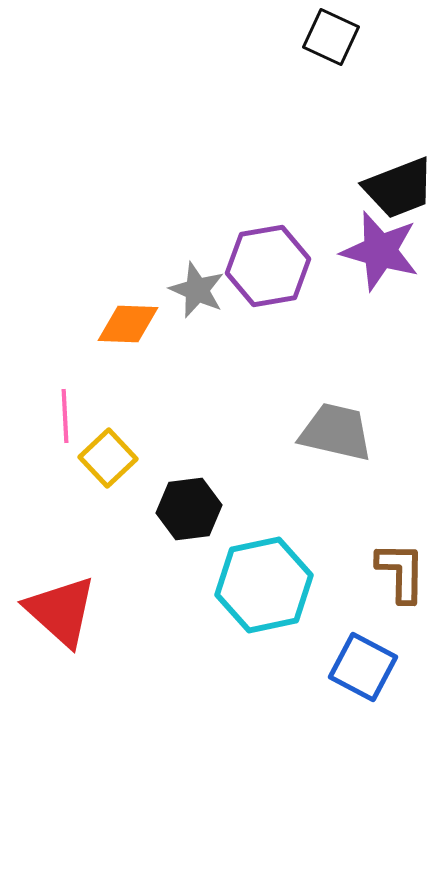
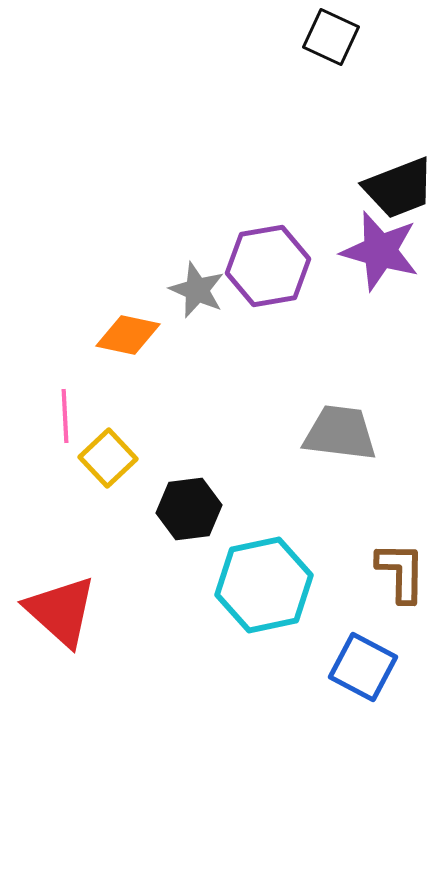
orange diamond: moved 11 px down; rotated 10 degrees clockwise
gray trapezoid: moved 4 px right, 1 px down; rotated 6 degrees counterclockwise
